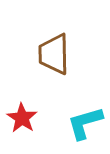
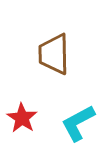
cyan L-shape: moved 7 px left; rotated 12 degrees counterclockwise
